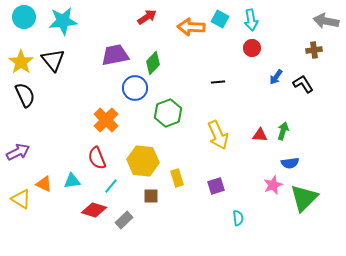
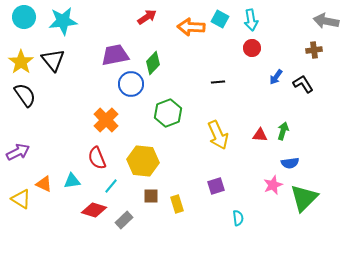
blue circle: moved 4 px left, 4 px up
black semicircle: rotated 10 degrees counterclockwise
yellow rectangle: moved 26 px down
